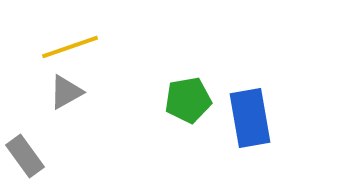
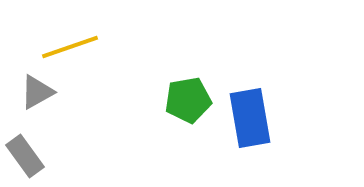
gray triangle: moved 29 px left
